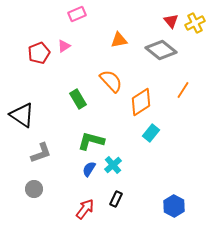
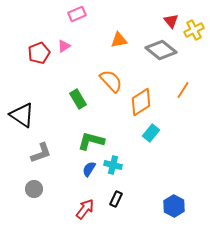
yellow cross: moved 1 px left, 7 px down
cyan cross: rotated 36 degrees counterclockwise
